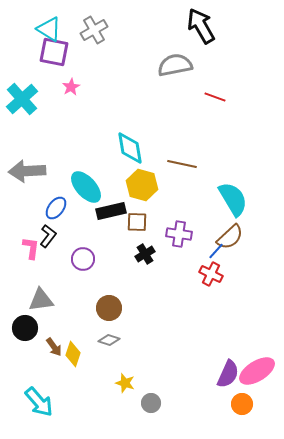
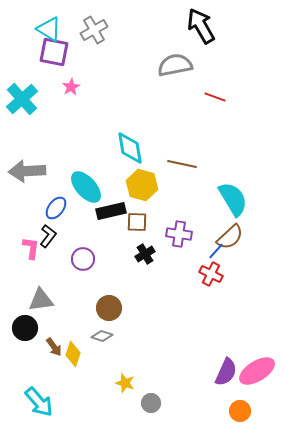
gray diamond: moved 7 px left, 4 px up
purple semicircle: moved 2 px left, 2 px up
orange circle: moved 2 px left, 7 px down
